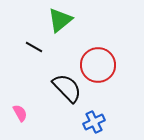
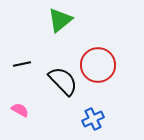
black line: moved 12 px left, 17 px down; rotated 42 degrees counterclockwise
black semicircle: moved 4 px left, 7 px up
pink semicircle: moved 3 px up; rotated 30 degrees counterclockwise
blue cross: moved 1 px left, 3 px up
